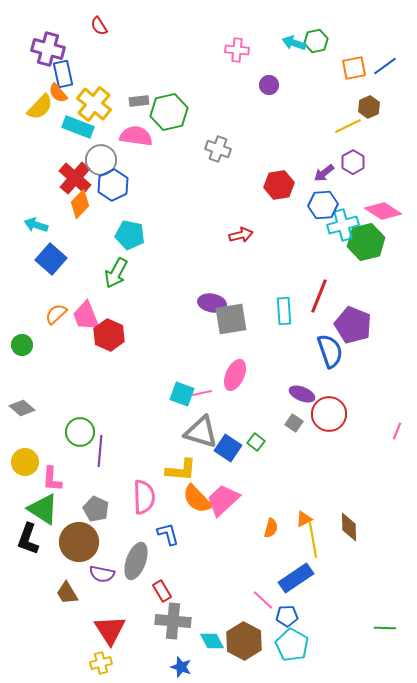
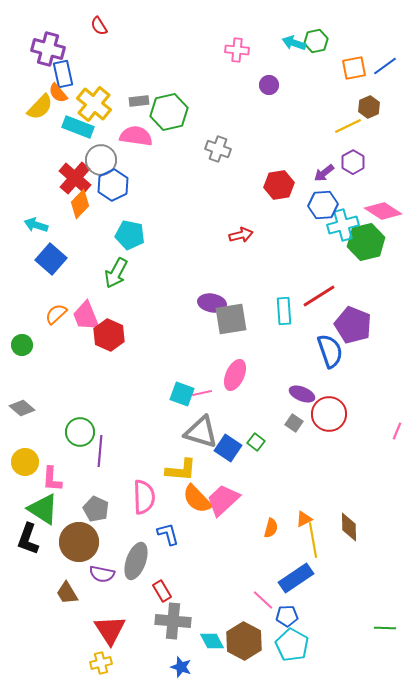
red line at (319, 296): rotated 36 degrees clockwise
